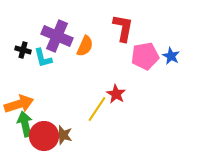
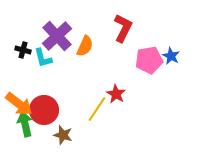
red L-shape: rotated 16 degrees clockwise
purple cross: rotated 24 degrees clockwise
pink pentagon: moved 4 px right, 4 px down
orange arrow: rotated 56 degrees clockwise
red circle: moved 26 px up
